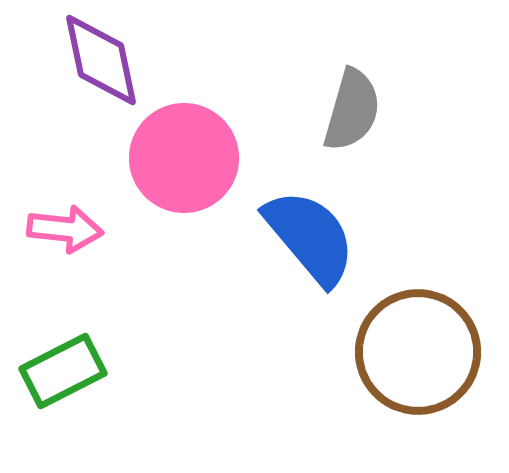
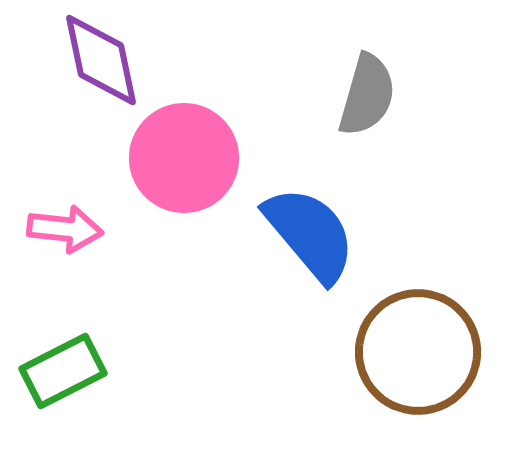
gray semicircle: moved 15 px right, 15 px up
blue semicircle: moved 3 px up
